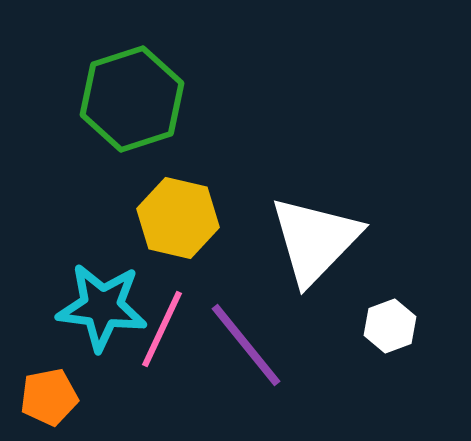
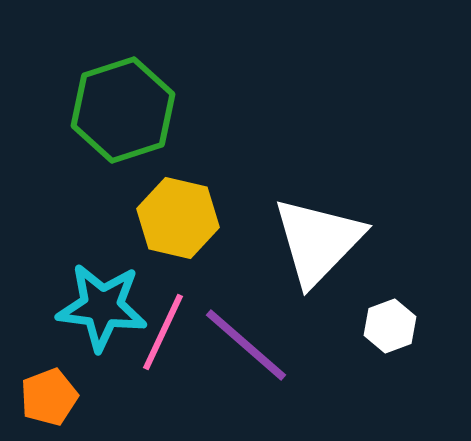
green hexagon: moved 9 px left, 11 px down
white triangle: moved 3 px right, 1 px down
pink line: moved 1 px right, 3 px down
purple line: rotated 10 degrees counterclockwise
orange pentagon: rotated 10 degrees counterclockwise
